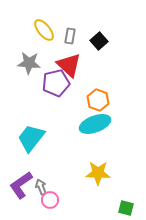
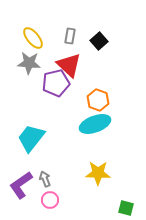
yellow ellipse: moved 11 px left, 8 px down
gray arrow: moved 4 px right, 8 px up
